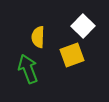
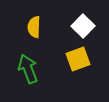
yellow semicircle: moved 4 px left, 10 px up
yellow square: moved 6 px right, 4 px down
